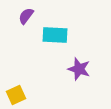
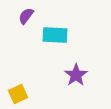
purple star: moved 3 px left, 6 px down; rotated 20 degrees clockwise
yellow square: moved 2 px right, 1 px up
